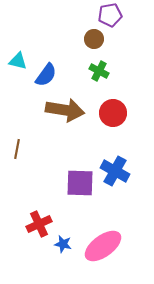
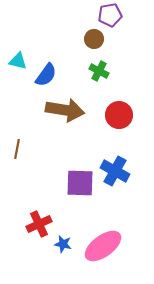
red circle: moved 6 px right, 2 px down
